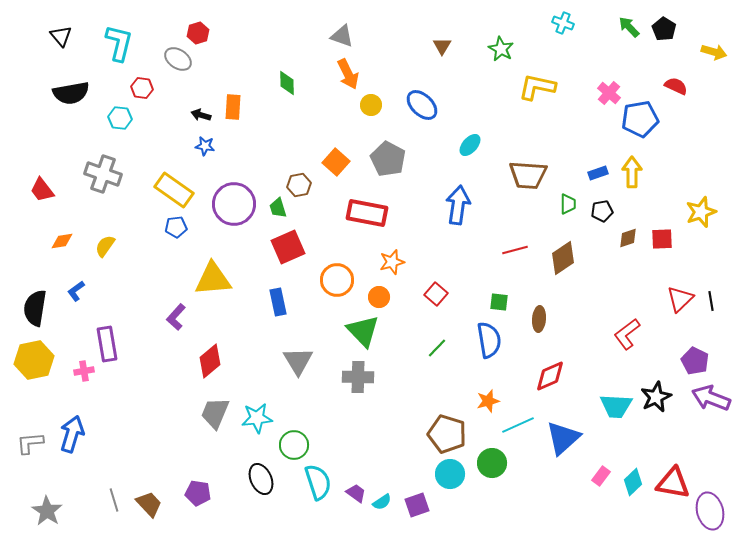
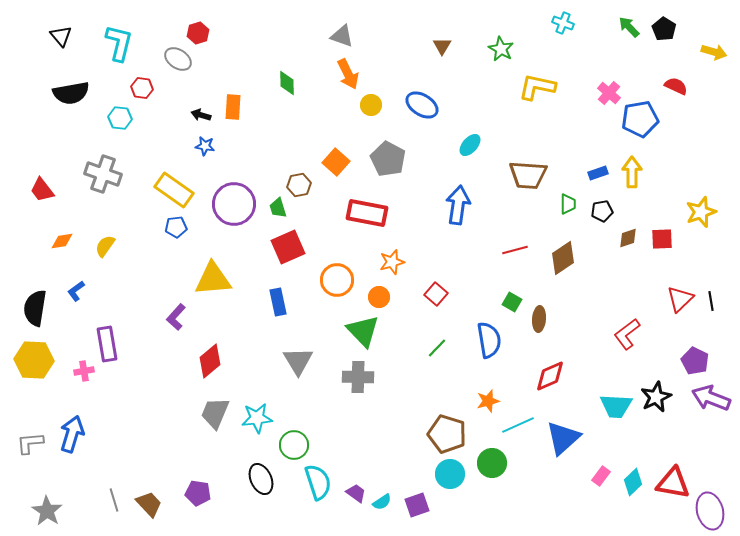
blue ellipse at (422, 105): rotated 12 degrees counterclockwise
green square at (499, 302): moved 13 px right; rotated 24 degrees clockwise
yellow hexagon at (34, 360): rotated 15 degrees clockwise
